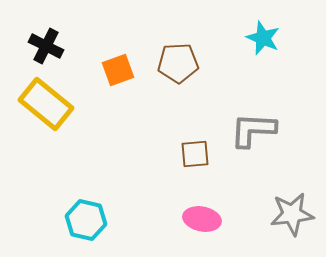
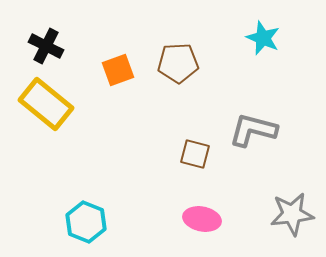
gray L-shape: rotated 12 degrees clockwise
brown square: rotated 20 degrees clockwise
cyan hexagon: moved 2 px down; rotated 9 degrees clockwise
